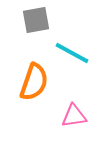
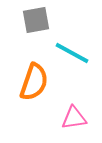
pink triangle: moved 2 px down
